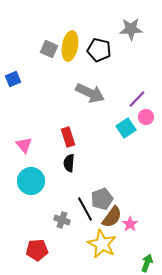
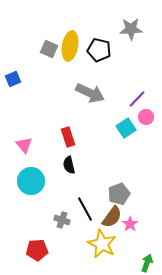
black semicircle: moved 2 px down; rotated 18 degrees counterclockwise
gray pentagon: moved 17 px right, 5 px up
